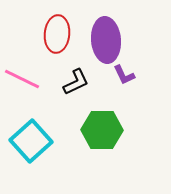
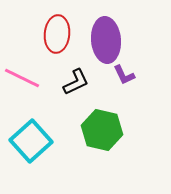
pink line: moved 1 px up
green hexagon: rotated 12 degrees clockwise
